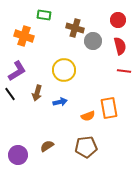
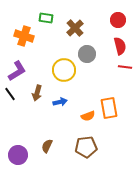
green rectangle: moved 2 px right, 3 px down
brown cross: rotated 30 degrees clockwise
gray circle: moved 6 px left, 13 px down
red line: moved 1 px right, 4 px up
brown semicircle: rotated 32 degrees counterclockwise
